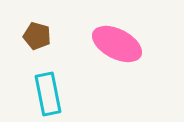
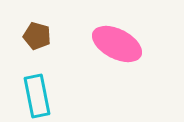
cyan rectangle: moved 11 px left, 2 px down
